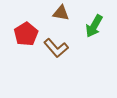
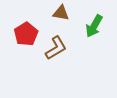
brown L-shape: rotated 80 degrees counterclockwise
